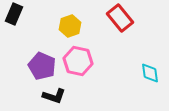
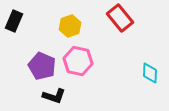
black rectangle: moved 7 px down
cyan diamond: rotated 10 degrees clockwise
